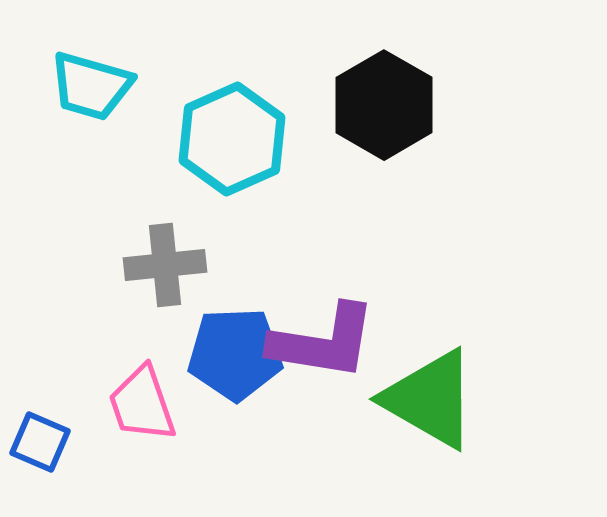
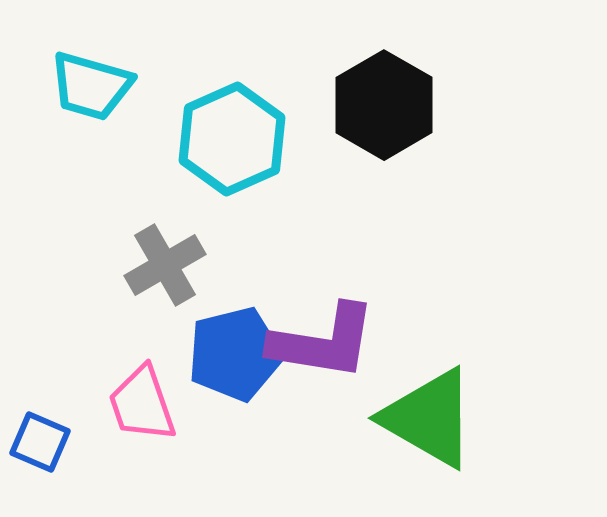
gray cross: rotated 24 degrees counterclockwise
blue pentagon: rotated 12 degrees counterclockwise
green triangle: moved 1 px left, 19 px down
